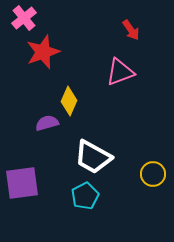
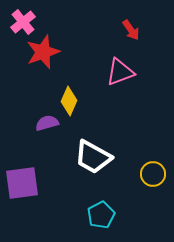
pink cross: moved 1 px left, 4 px down
cyan pentagon: moved 16 px right, 19 px down
